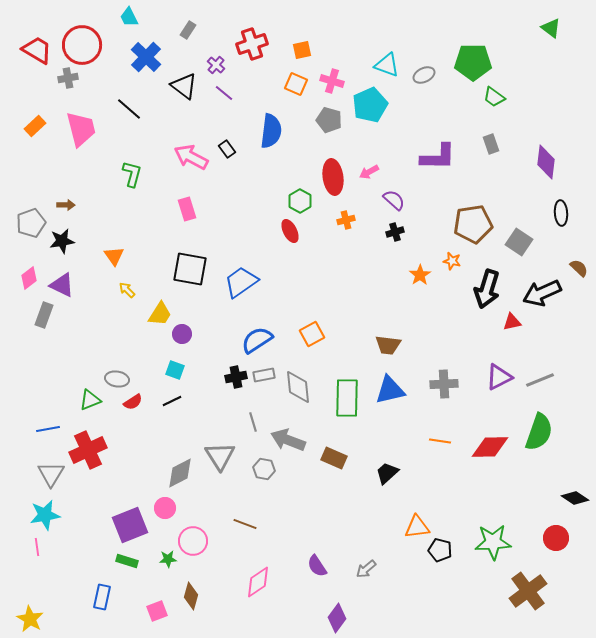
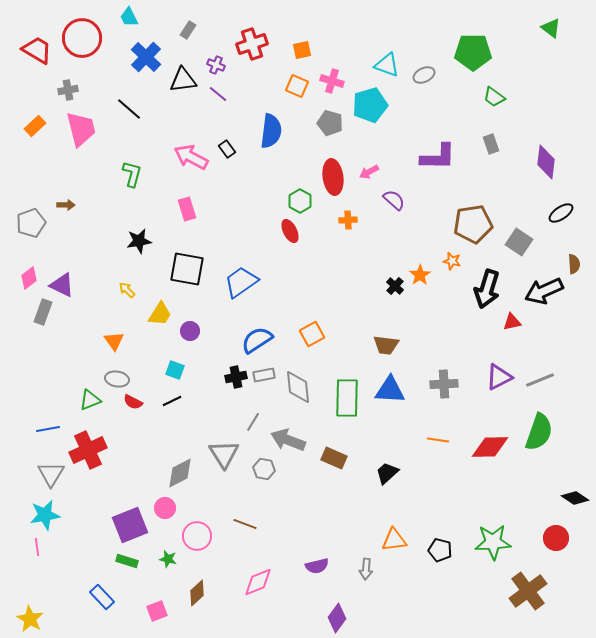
red circle at (82, 45): moved 7 px up
green pentagon at (473, 62): moved 10 px up
purple cross at (216, 65): rotated 18 degrees counterclockwise
gray cross at (68, 78): moved 12 px down
orange square at (296, 84): moved 1 px right, 2 px down
black triangle at (184, 86): moved 1 px left, 6 px up; rotated 44 degrees counterclockwise
purple line at (224, 93): moved 6 px left, 1 px down
cyan pentagon at (370, 105): rotated 8 degrees clockwise
gray pentagon at (329, 120): moved 1 px right, 3 px down
black ellipse at (561, 213): rotated 60 degrees clockwise
orange cross at (346, 220): moved 2 px right; rotated 12 degrees clockwise
black cross at (395, 232): moved 54 px down; rotated 30 degrees counterclockwise
black star at (62, 241): moved 77 px right
orange triangle at (114, 256): moved 85 px down
brown semicircle at (579, 268): moved 5 px left, 4 px up; rotated 42 degrees clockwise
black square at (190, 269): moved 3 px left
black arrow at (542, 293): moved 2 px right, 2 px up
gray rectangle at (44, 315): moved 1 px left, 3 px up
purple circle at (182, 334): moved 8 px right, 3 px up
brown trapezoid at (388, 345): moved 2 px left
blue triangle at (390, 390): rotated 16 degrees clockwise
red semicircle at (133, 402): rotated 60 degrees clockwise
gray line at (253, 422): rotated 48 degrees clockwise
orange line at (440, 441): moved 2 px left, 1 px up
gray triangle at (220, 456): moved 4 px right, 2 px up
orange triangle at (417, 527): moved 23 px left, 13 px down
pink circle at (193, 541): moved 4 px right, 5 px up
green star at (168, 559): rotated 18 degrees clockwise
purple semicircle at (317, 566): rotated 70 degrees counterclockwise
gray arrow at (366, 569): rotated 45 degrees counterclockwise
pink diamond at (258, 582): rotated 12 degrees clockwise
brown diamond at (191, 596): moved 6 px right, 3 px up; rotated 32 degrees clockwise
blue rectangle at (102, 597): rotated 55 degrees counterclockwise
